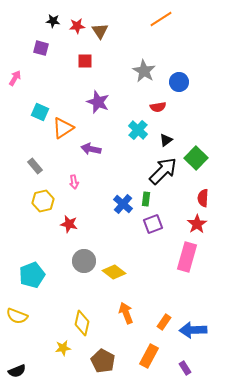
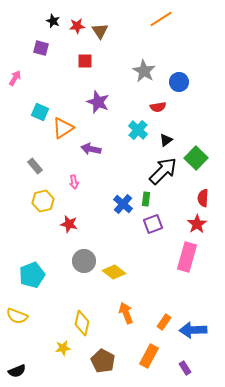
black star at (53, 21): rotated 16 degrees clockwise
